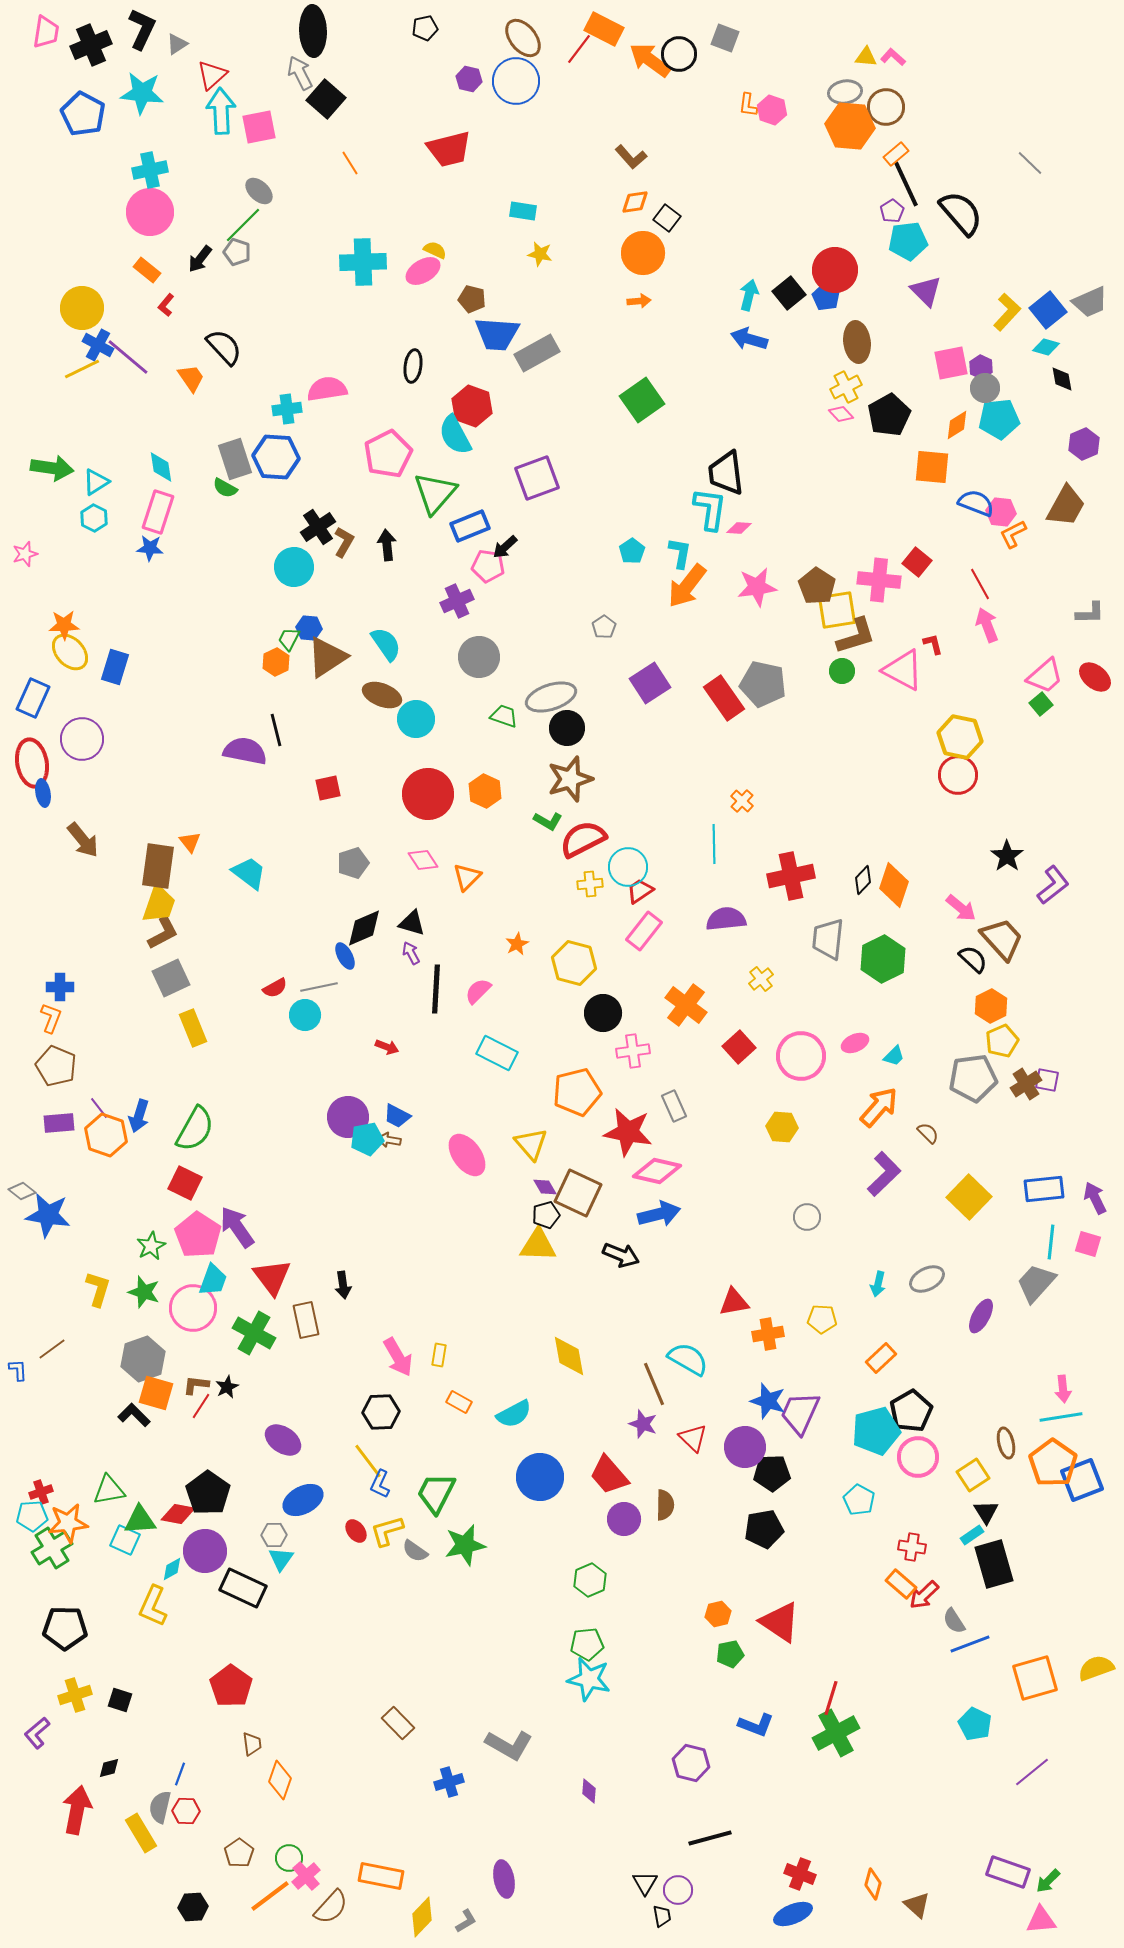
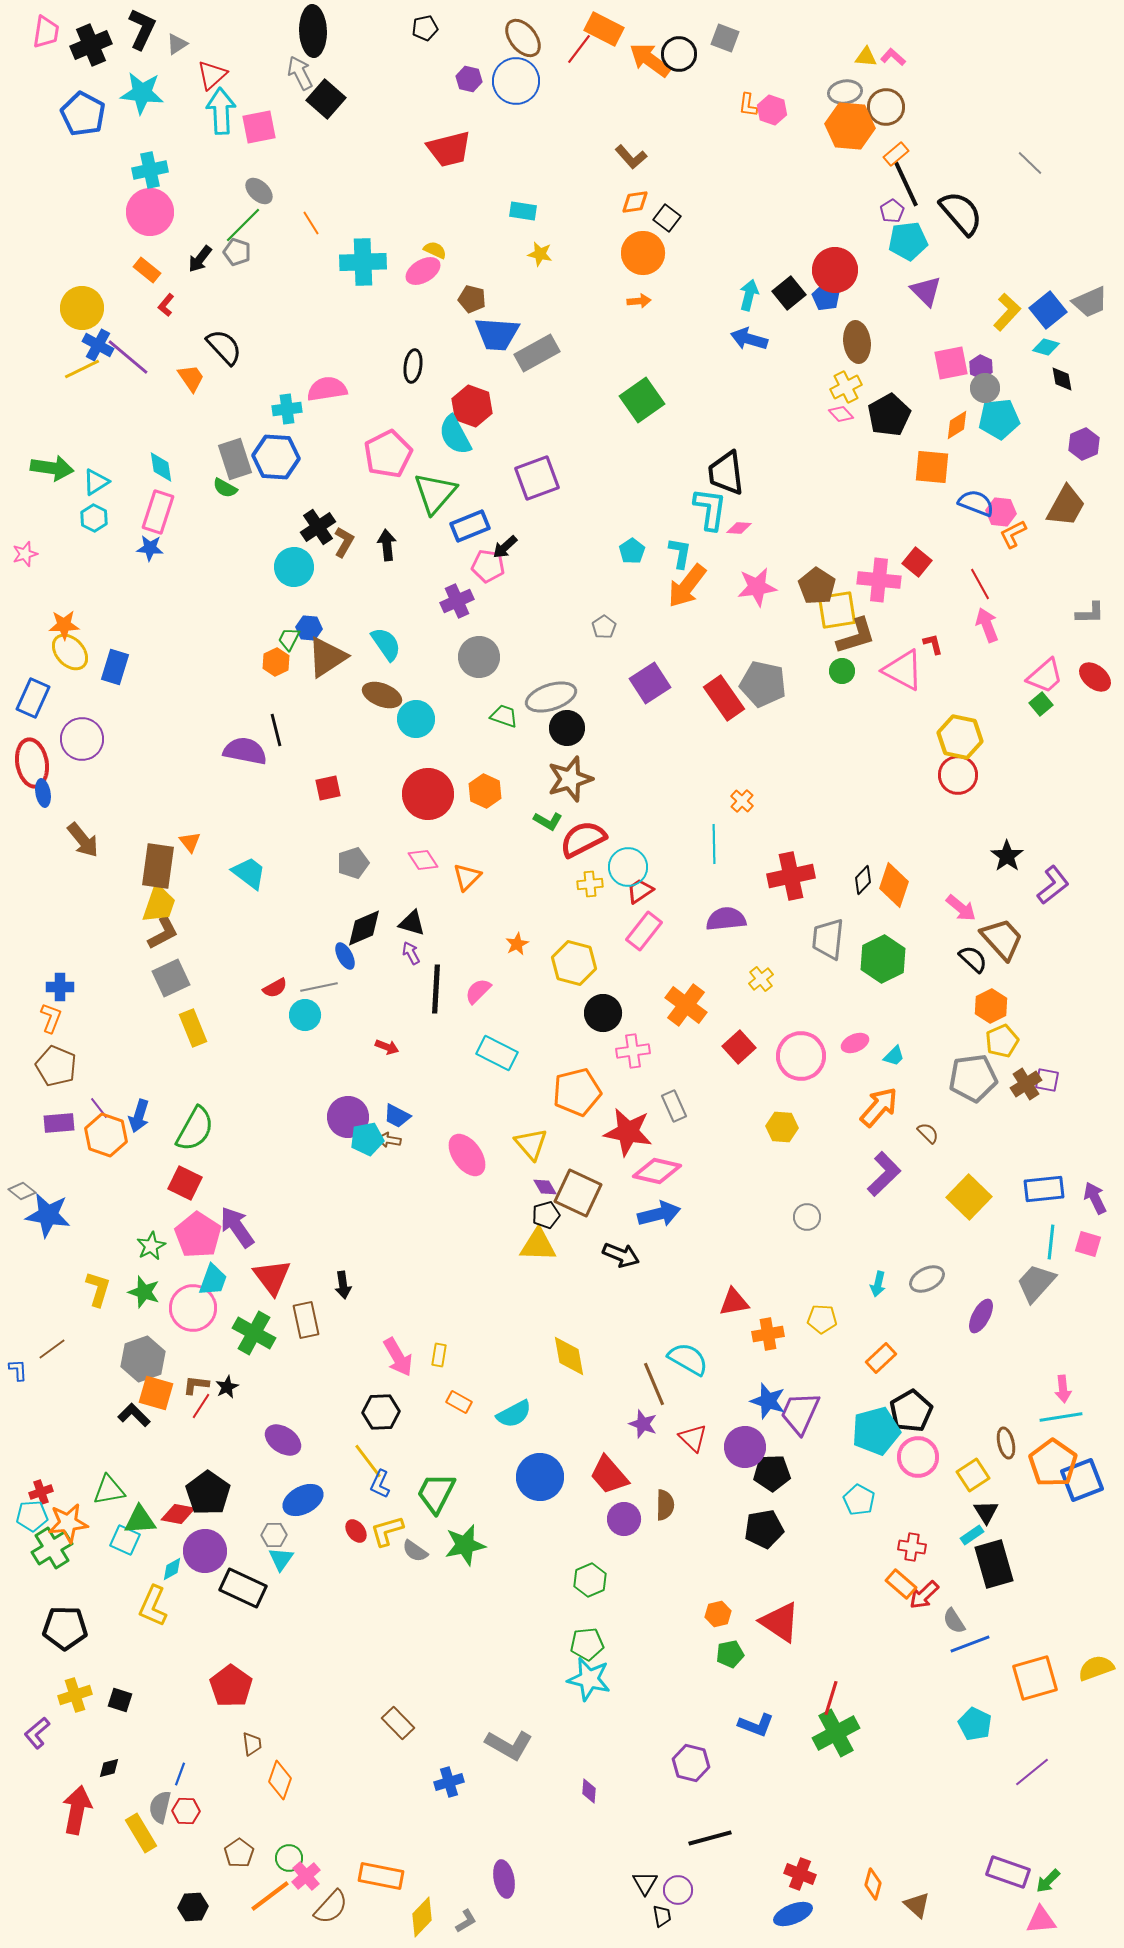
orange line at (350, 163): moved 39 px left, 60 px down
